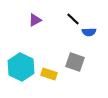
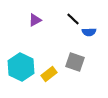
yellow rectangle: rotated 56 degrees counterclockwise
